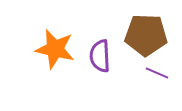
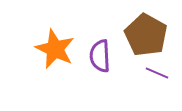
brown pentagon: rotated 27 degrees clockwise
orange star: rotated 12 degrees clockwise
